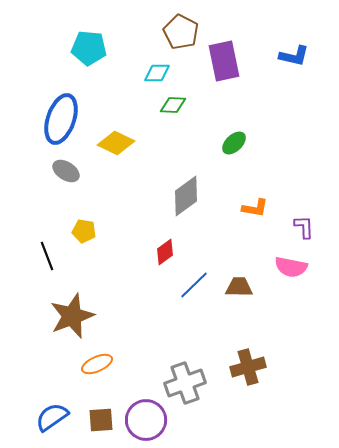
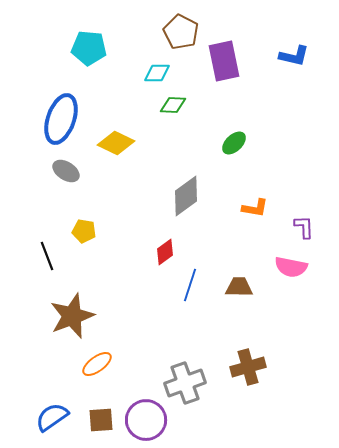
blue line: moved 4 px left; rotated 28 degrees counterclockwise
orange ellipse: rotated 12 degrees counterclockwise
